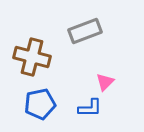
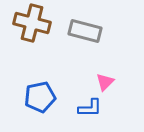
gray rectangle: rotated 36 degrees clockwise
brown cross: moved 34 px up
blue pentagon: moved 7 px up
